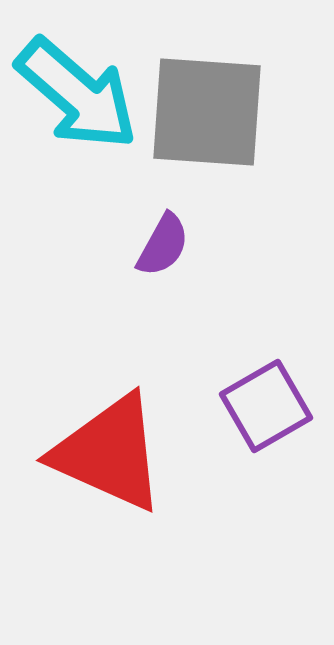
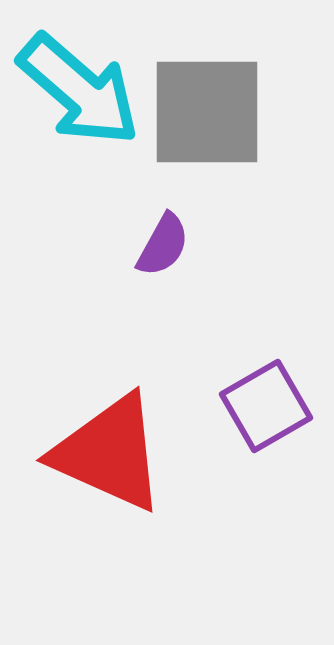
cyan arrow: moved 2 px right, 4 px up
gray square: rotated 4 degrees counterclockwise
